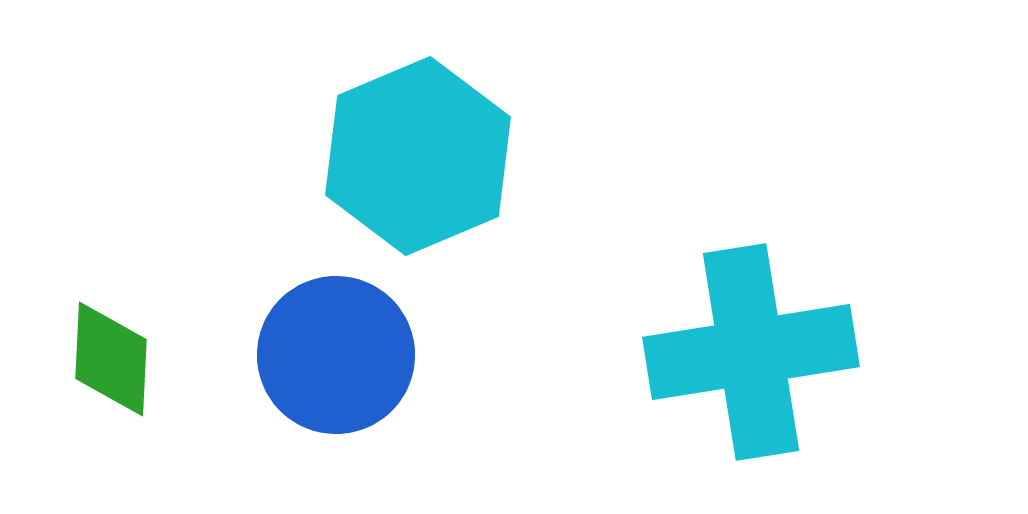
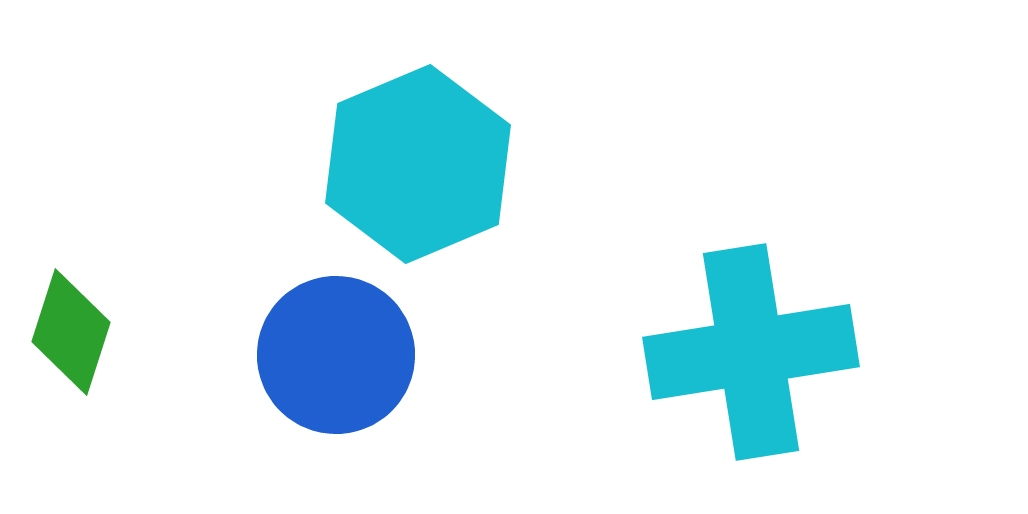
cyan hexagon: moved 8 px down
green diamond: moved 40 px left, 27 px up; rotated 15 degrees clockwise
